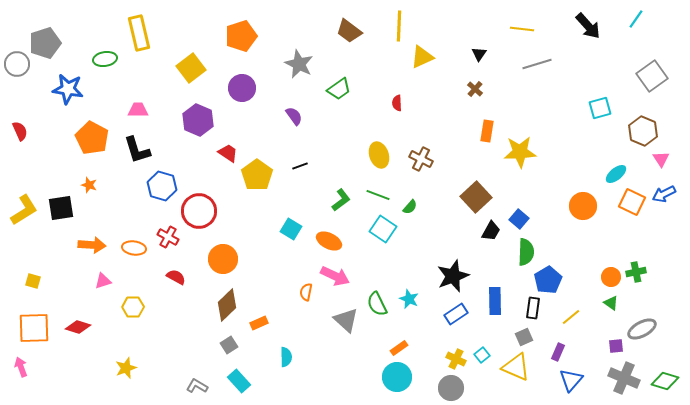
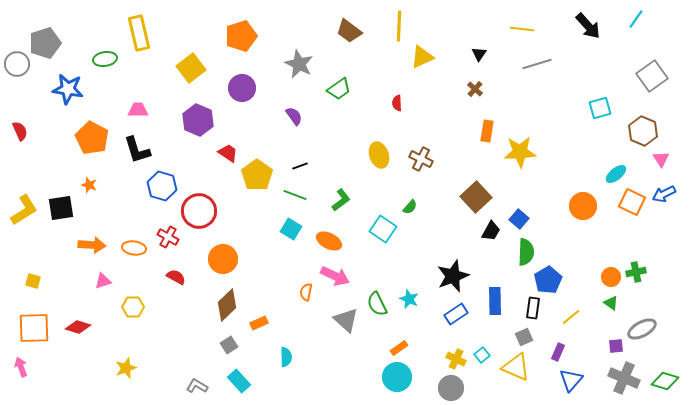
green line at (378, 195): moved 83 px left
